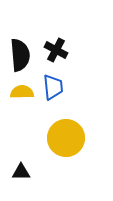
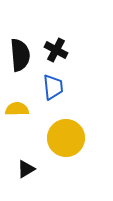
yellow semicircle: moved 5 px left, 17 px down
black triangle: moved 5 px right, 3 px up; rotated 30 degrees counterclockwise
